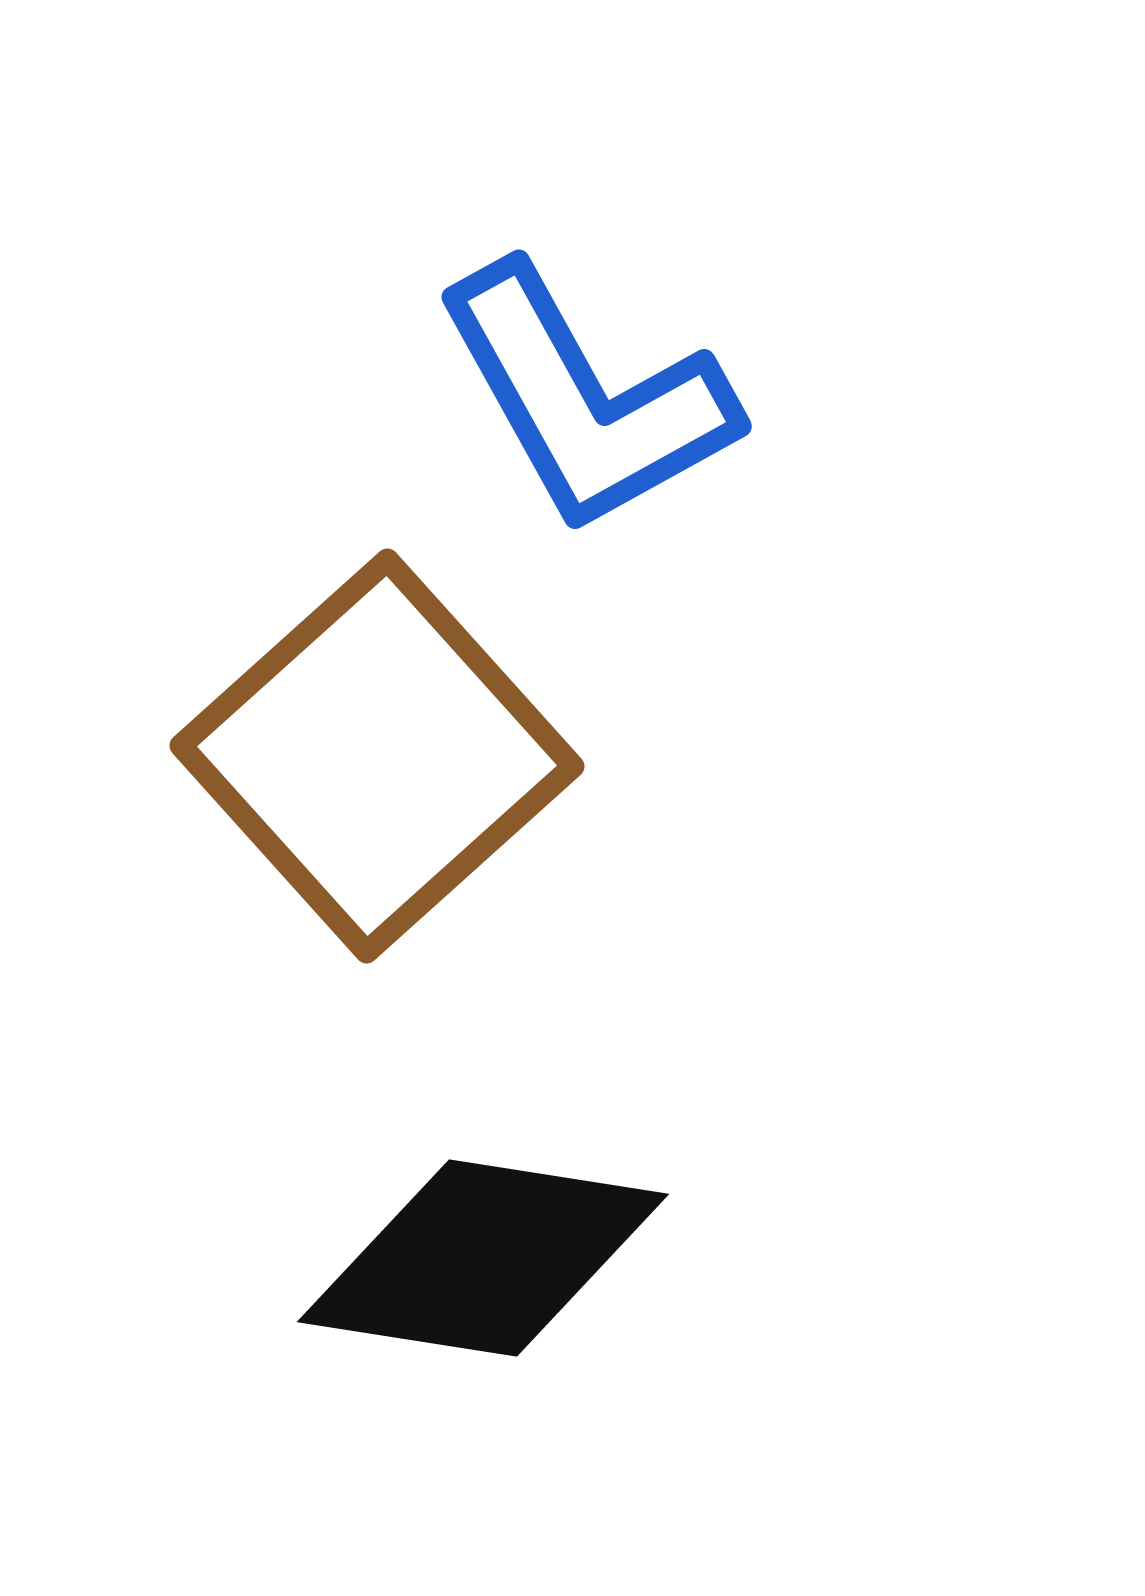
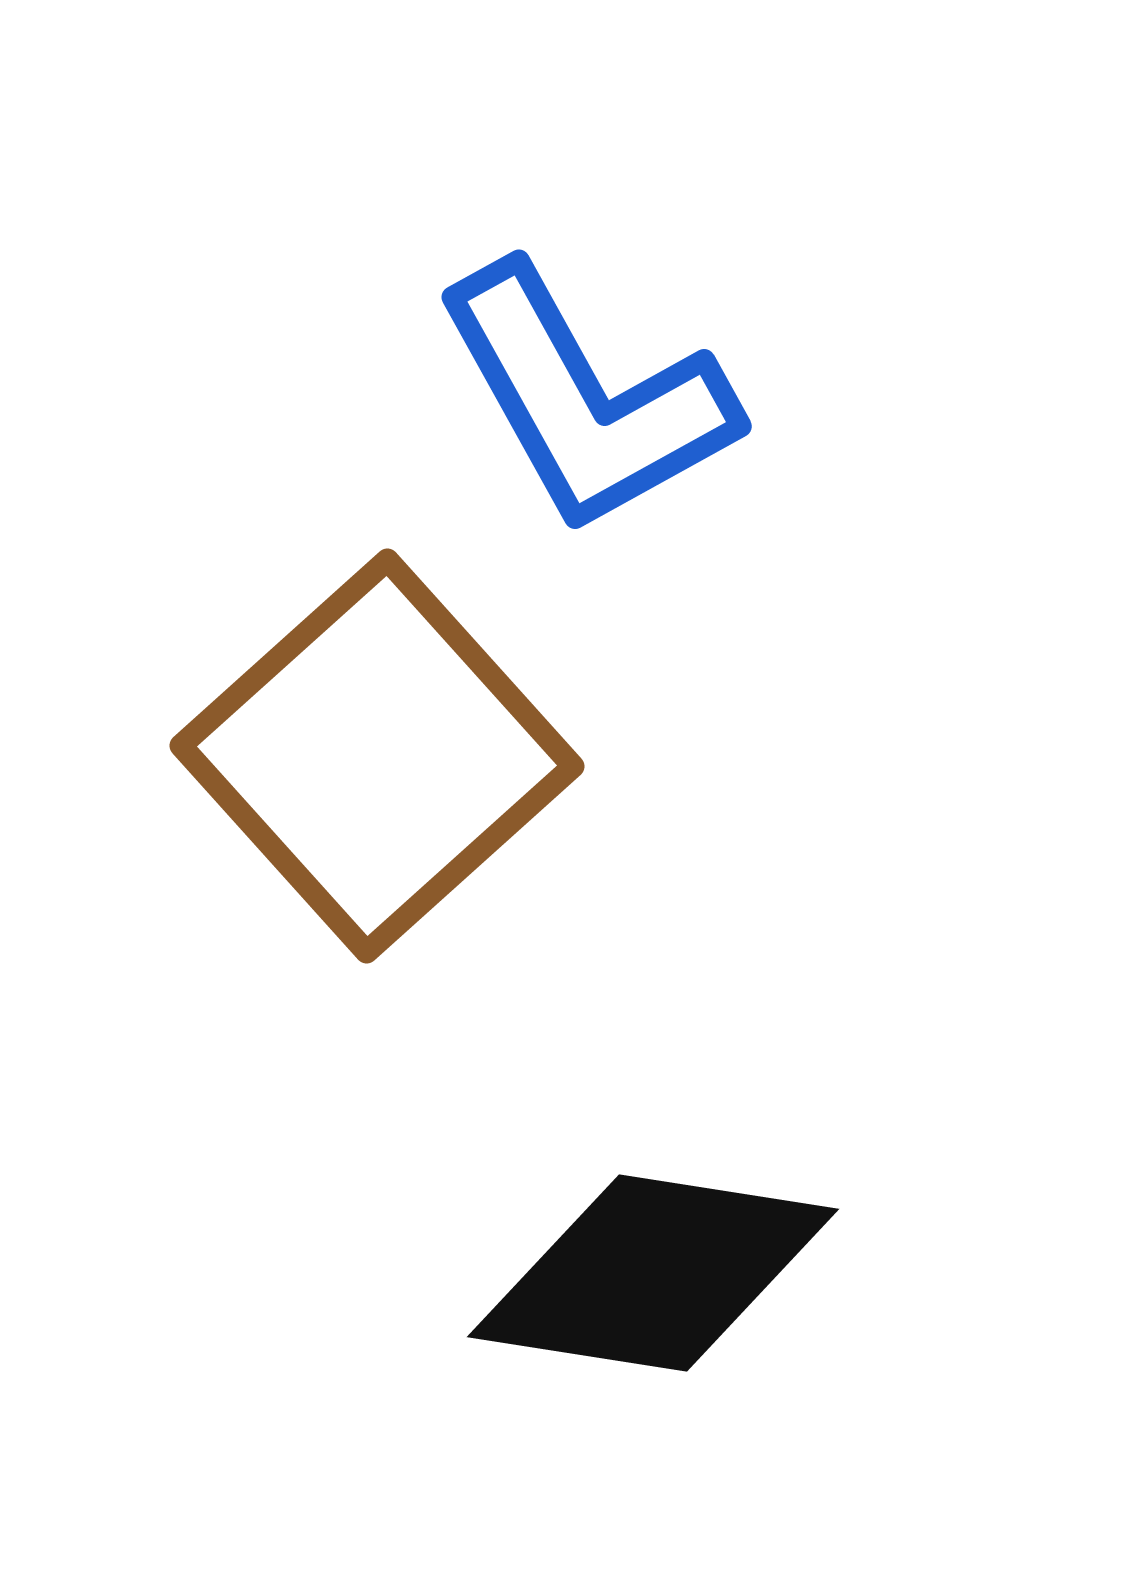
black diamond: moved 170 px right, 15 px down
